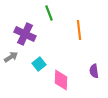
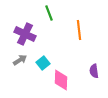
gray arrow: moved 9 px right, 3 px down
cyan square: moved 4 px right, 1 px up
